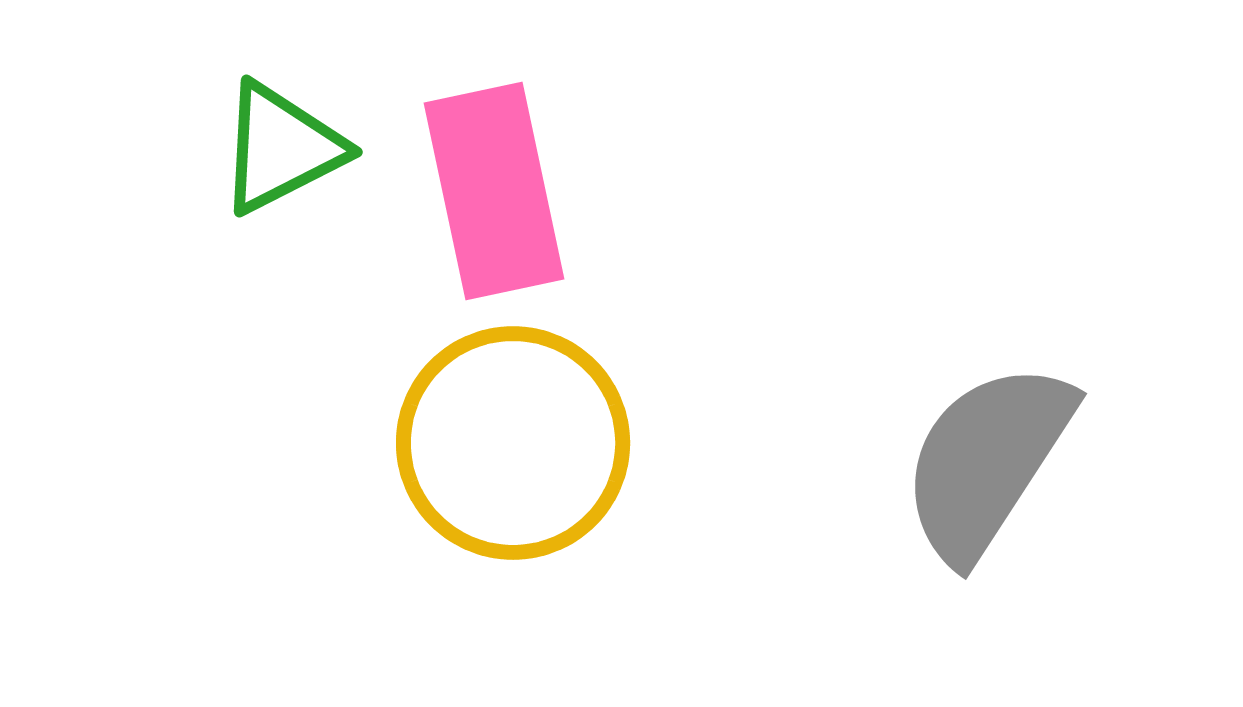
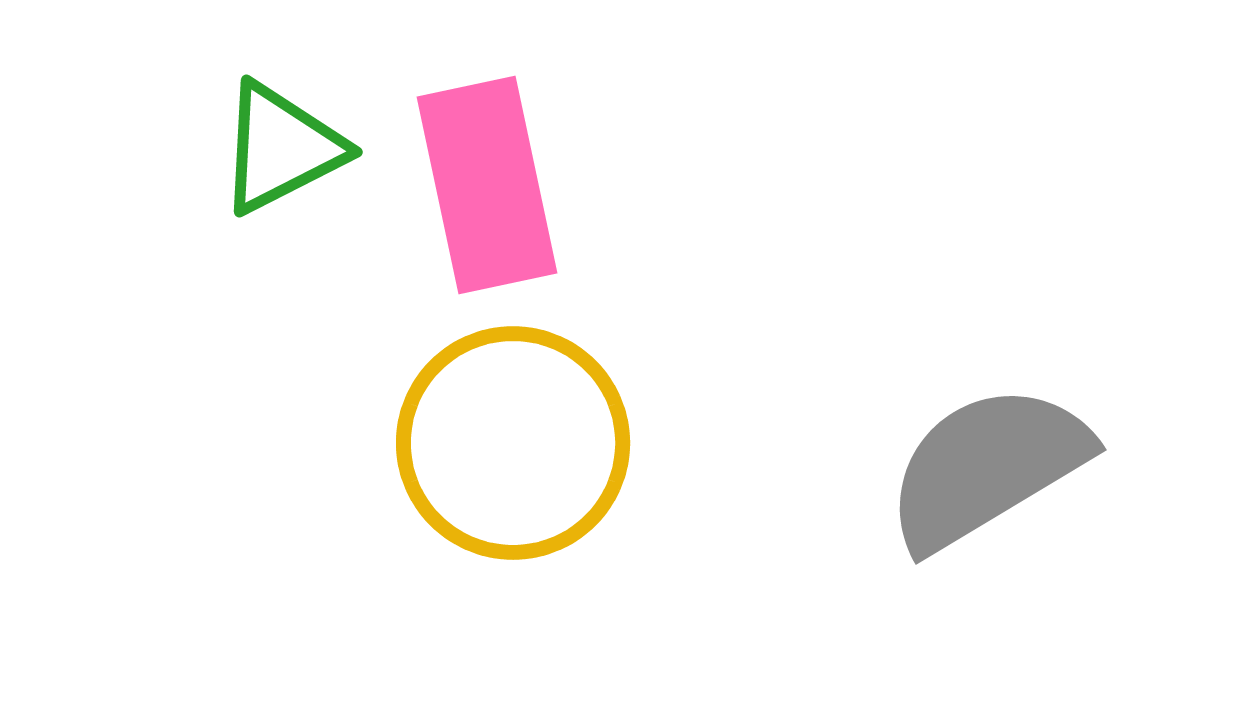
pink rectangle: moved 7 px left, 6 px up
gray semicircle: moved 6 px down; rotated 26 degrees clockwise
